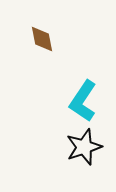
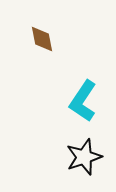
black star: moved 10 px down
